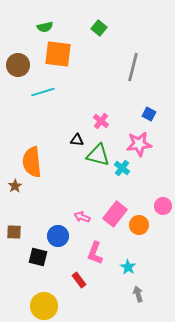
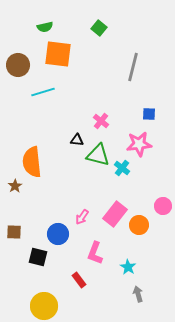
blue square: rotated 24 degrees counterclockwise
pink arrow: rotated 77 degrees counterclockwise
blue circle: moved 2 px up
